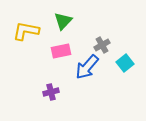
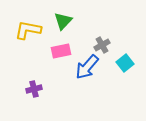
yellow L-shape: moved 2 px right, 1 px up
purple cross: moved 17 px left, 3 px up
